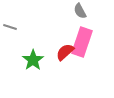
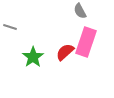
pink rectangle: moved 4 px right
green star: moved 3 px up
